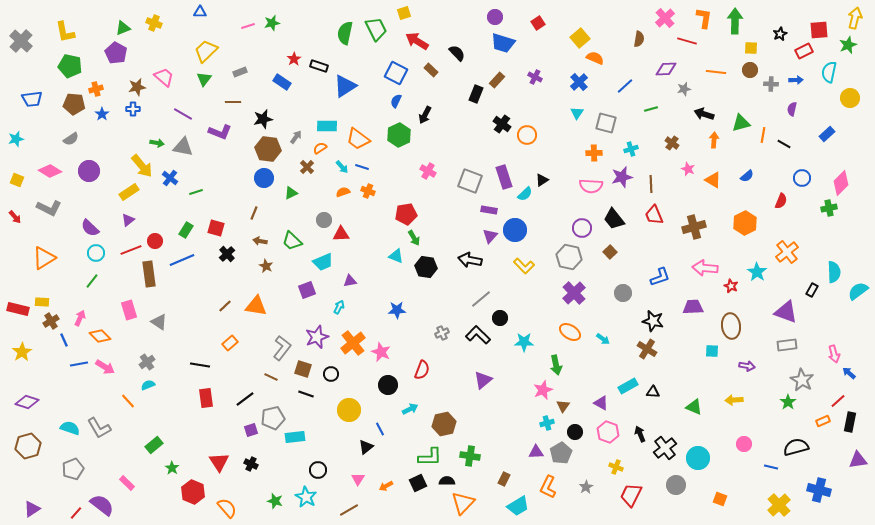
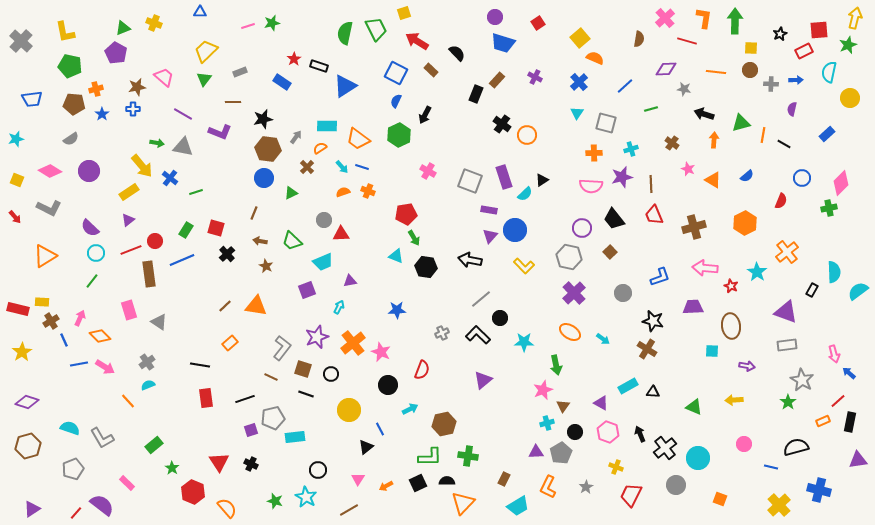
gray star at (684, 89): rotated 24 degrees clockwise
orange triangle at (44, 258): moved 1 px right, 2 px up
black line at (245, 399): rotated 18 degrees clockwise
gray L-shape at (99, 428): moved 3 px right, 10 px down
green cross at (470, 456): moved 2 px left
